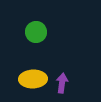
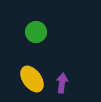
yellow ellipse: moved 1 px left; rotated 56 degrees clockwise
